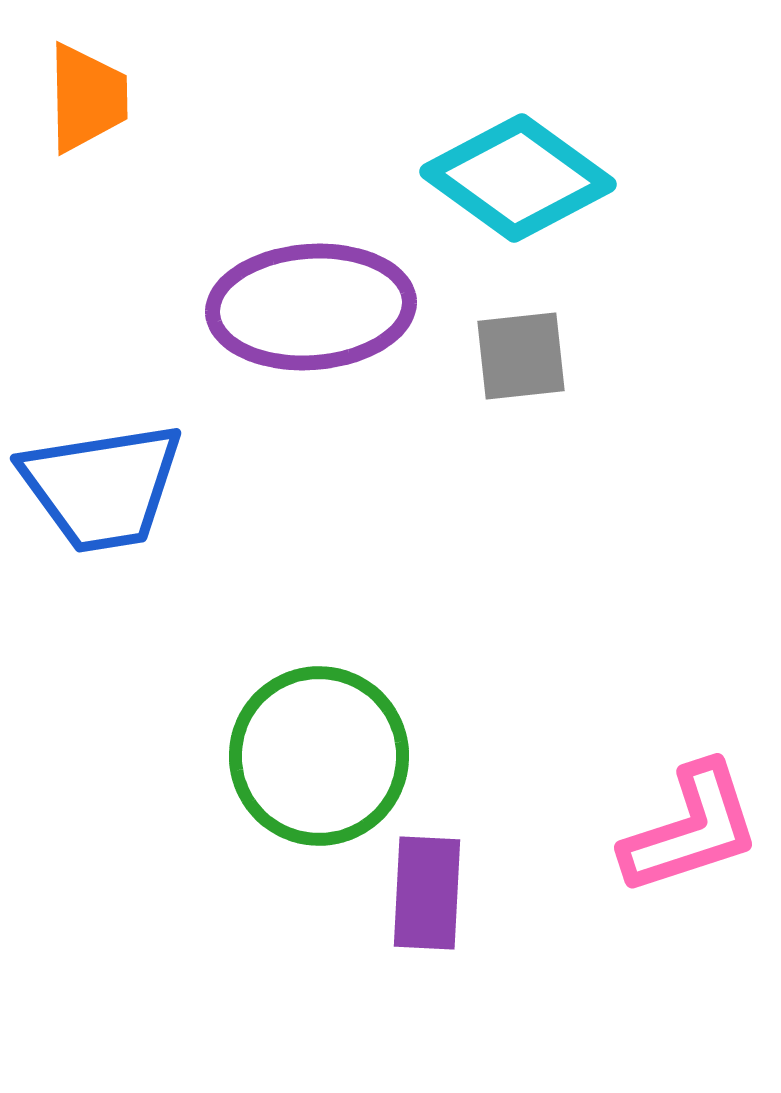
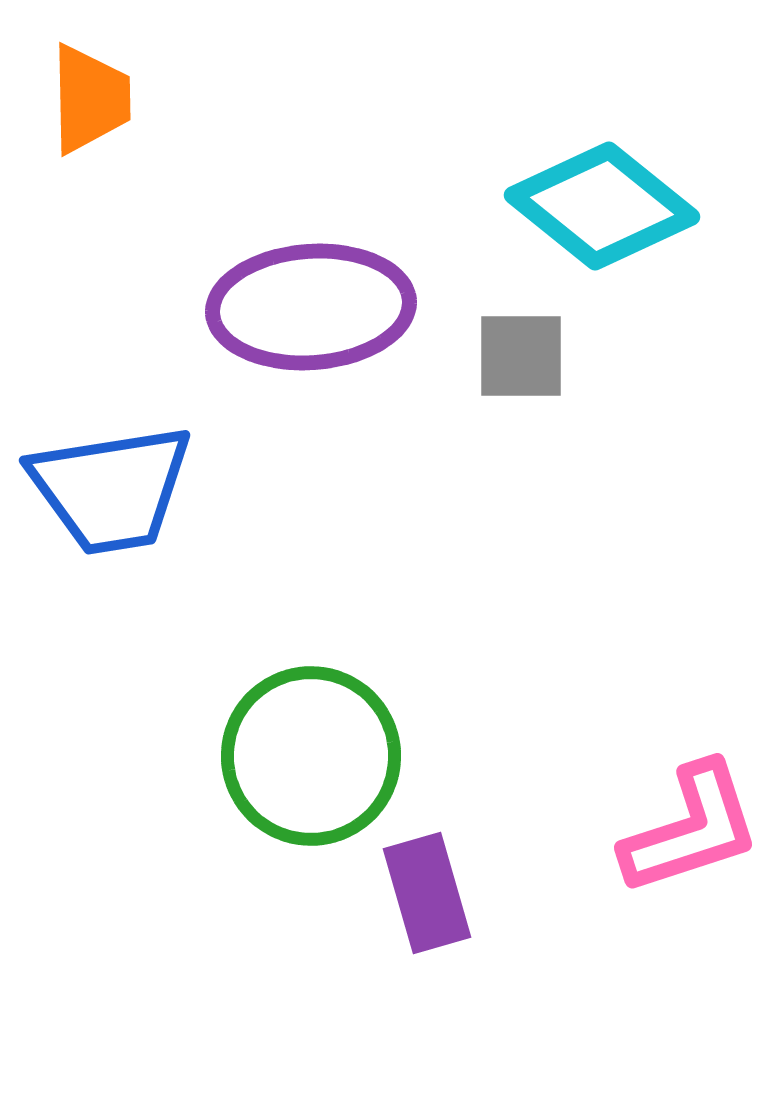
orange trapezoid: moved 3 px right, 1 px down
cyan diamond: moved 84 px right, 28 px down; rotated 3 degrees clockwise
gray square: rotated 6 degrees clockwise
blue trapezoid: moved 9 px right, 2 px down
green circle: moved 8 px left
purple rectangle: rotated 19 degrees counterclockwise
